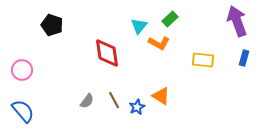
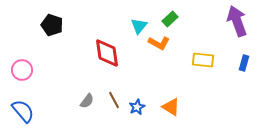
blue rectangle: moved 5 px down
orange triangle: moved 10 px right, 11 px down
